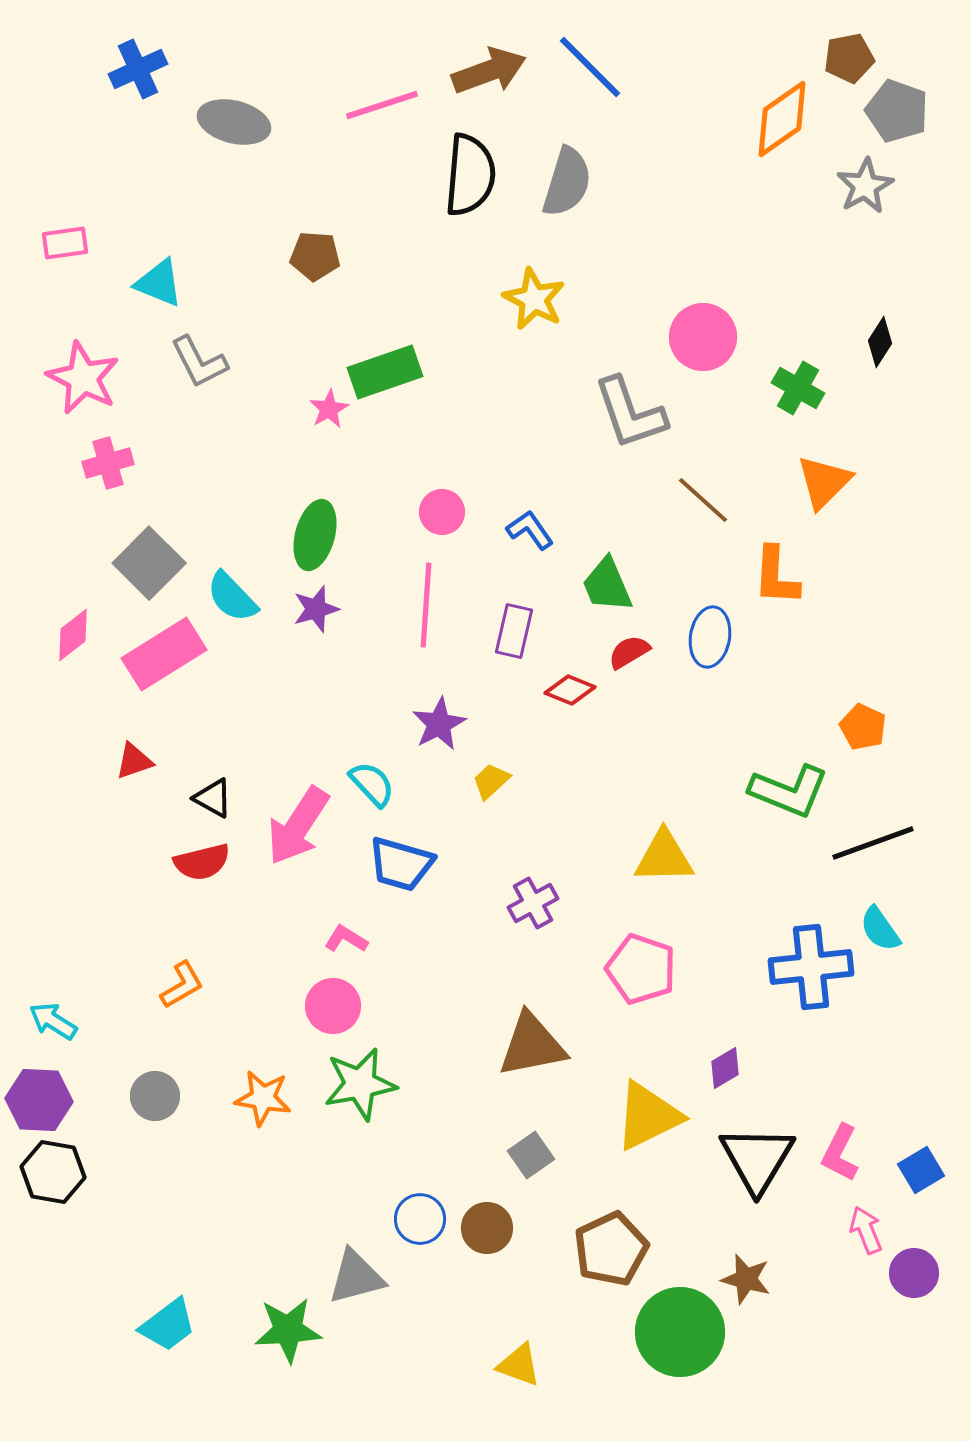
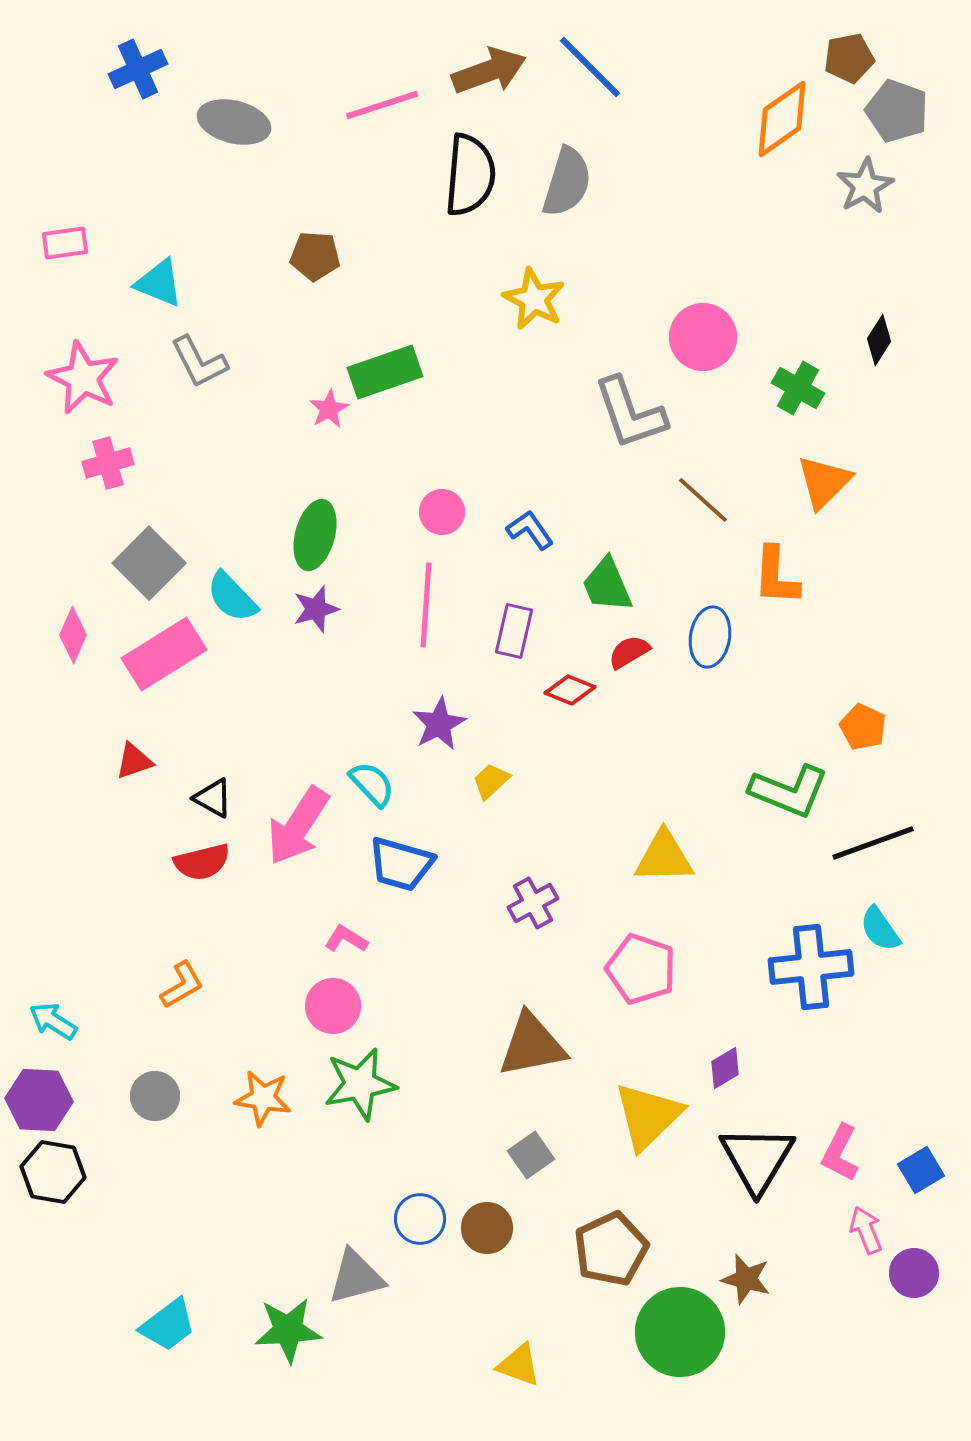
black diamond at (880, 342): moved 1 px left, 2 px up
pink diamond at (73, 635): rotated 28 degrees counterclockwise
yellow triangle at (648, 1116): rotated 18 degrees counterclockwise
